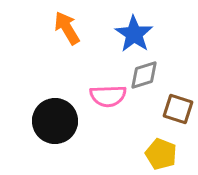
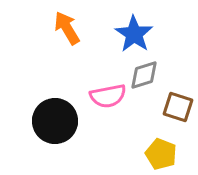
pink semicircle: rotated 9 degrees counterclockwise
brown square: moved 2 px up
